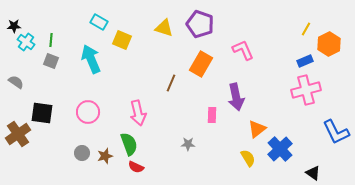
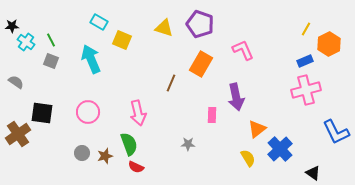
black star: moved 2 px left
green line: rotated 32 degrees counterclockwise
